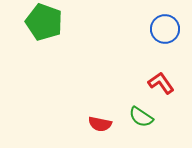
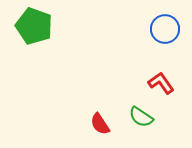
green pentagon: moved 10 px left, 4 px down
red semicircle: rotated 45 degrees clockwise
